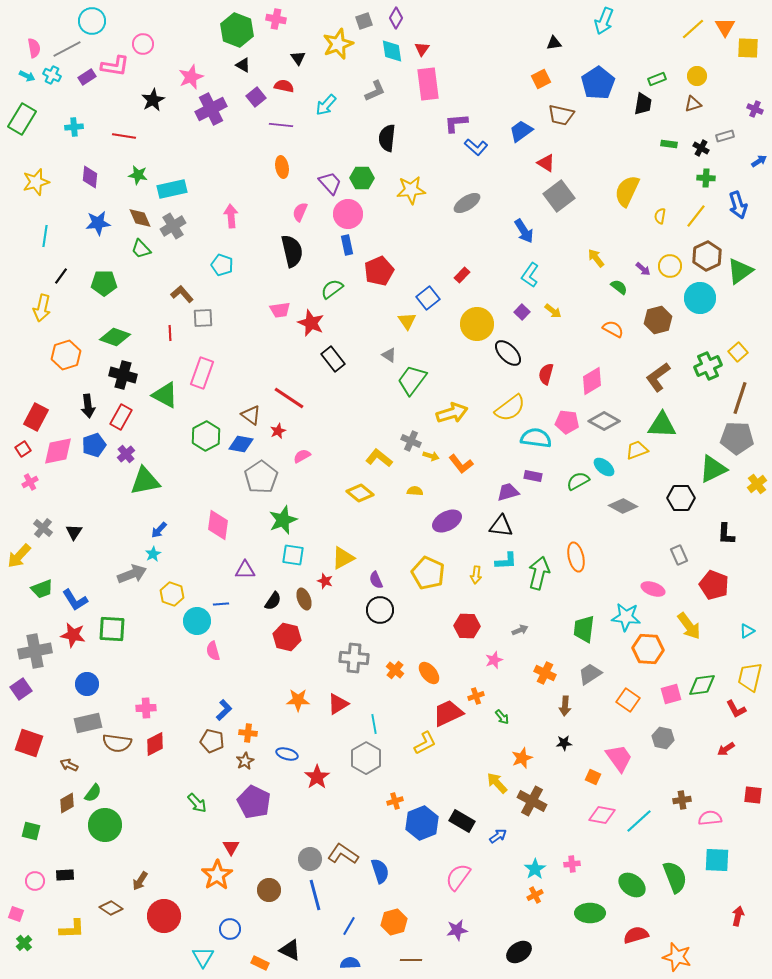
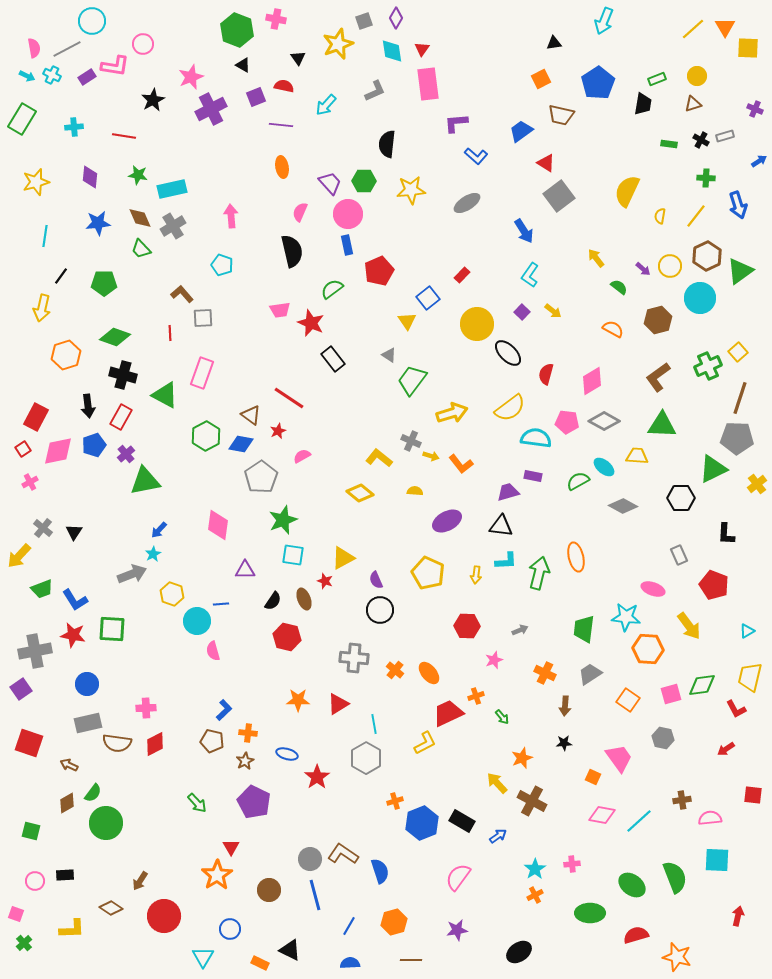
purple square at (256, 97): rotated 18 degrees clockwise
black semicircle at (387, 138): moved 6 px down
blue L-shape at (476, 147): moved 9 px down
black cross at (701, 148): moved 8 px up
green hexagon at (362, 178): moved 2 px right, 3 px down
yellow trapezoid at (637, 450): moved 6 px down; rotated 25 degrees clockwise
green circle at (105, 825): moved 1 px right, 2 px up
